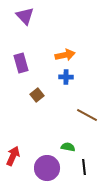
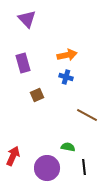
purple triangle: moved 2 px right, 3 px down
orange arrow: moved 2 px right
purple rectangle: moved 2 px right
blue cross: rotated 16 degrees clockwise
brown square: rotated 16 degrees clockwise
